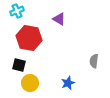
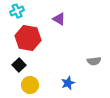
red hexagon: moved 1 px left
gray semicircle: rotated 104 degrees counterclockwise
black square: rotated 32 degrees clockwise
yellow circle: moved 2 px down
